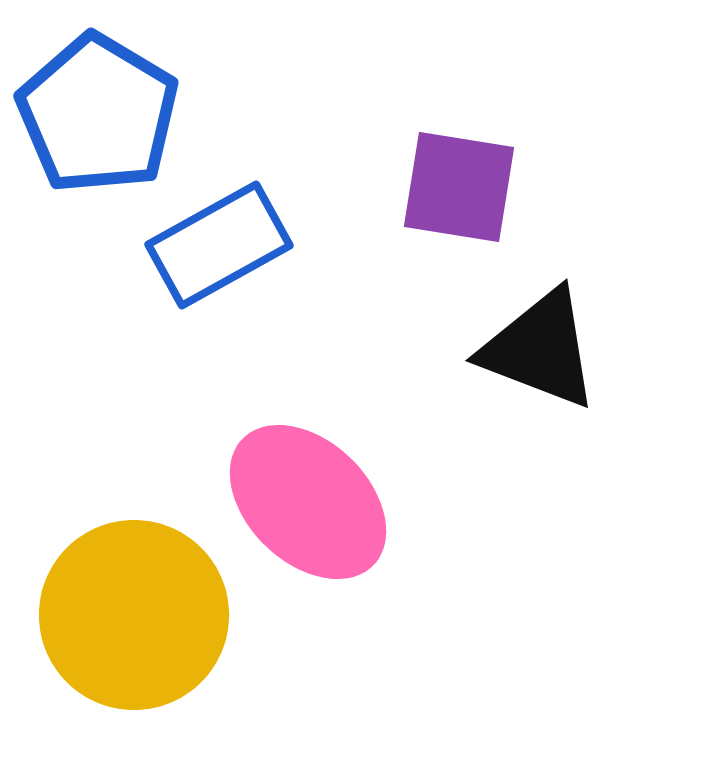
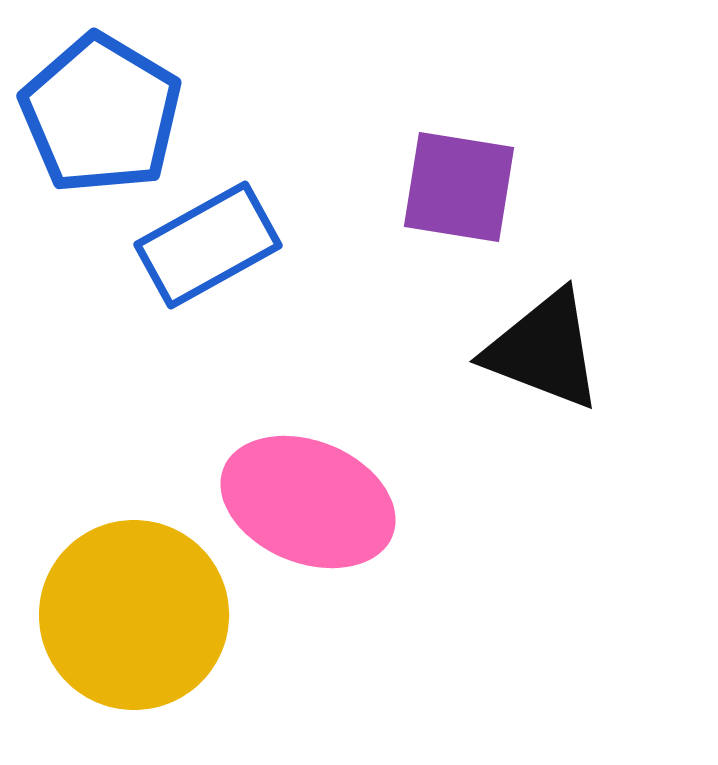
blue pentagon: moved 3 px right
blue rectangle: moved 11 px left
black triangle: moved 4 px right, 1 px down
pink ellipse: rotated 22 degrees counterclockwise
